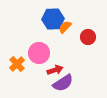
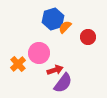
blue hexagon: rotated 15 degrees counterclockwise
orange cross: moved 1 px right
purple semicircle: rotated 20 degrees counterclockwise
